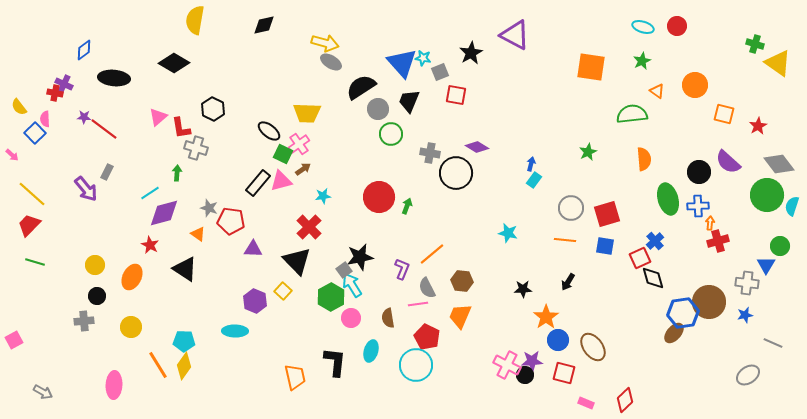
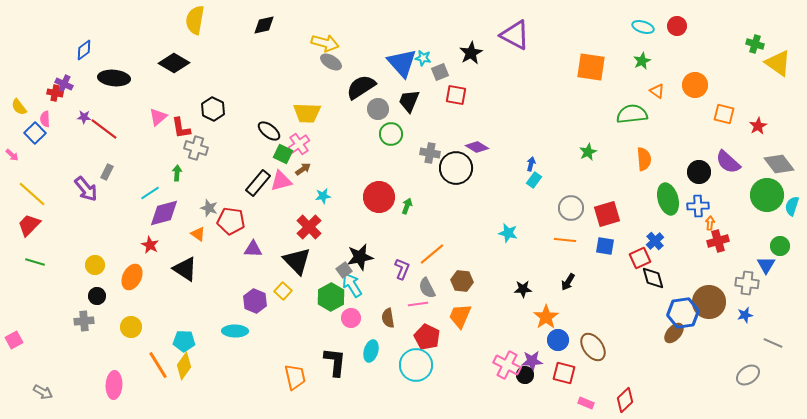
black circle at (456, 173): moved 5 px up
